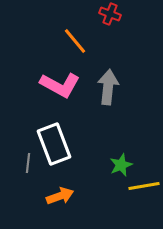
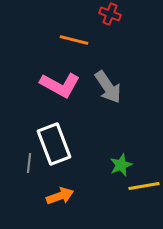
orange line: moved 1 px left, 1 px up; rotated 36 degrees counterclockwise
gray arrow: rotated 140 degrees clockwise
gray line: moved 1 px right
